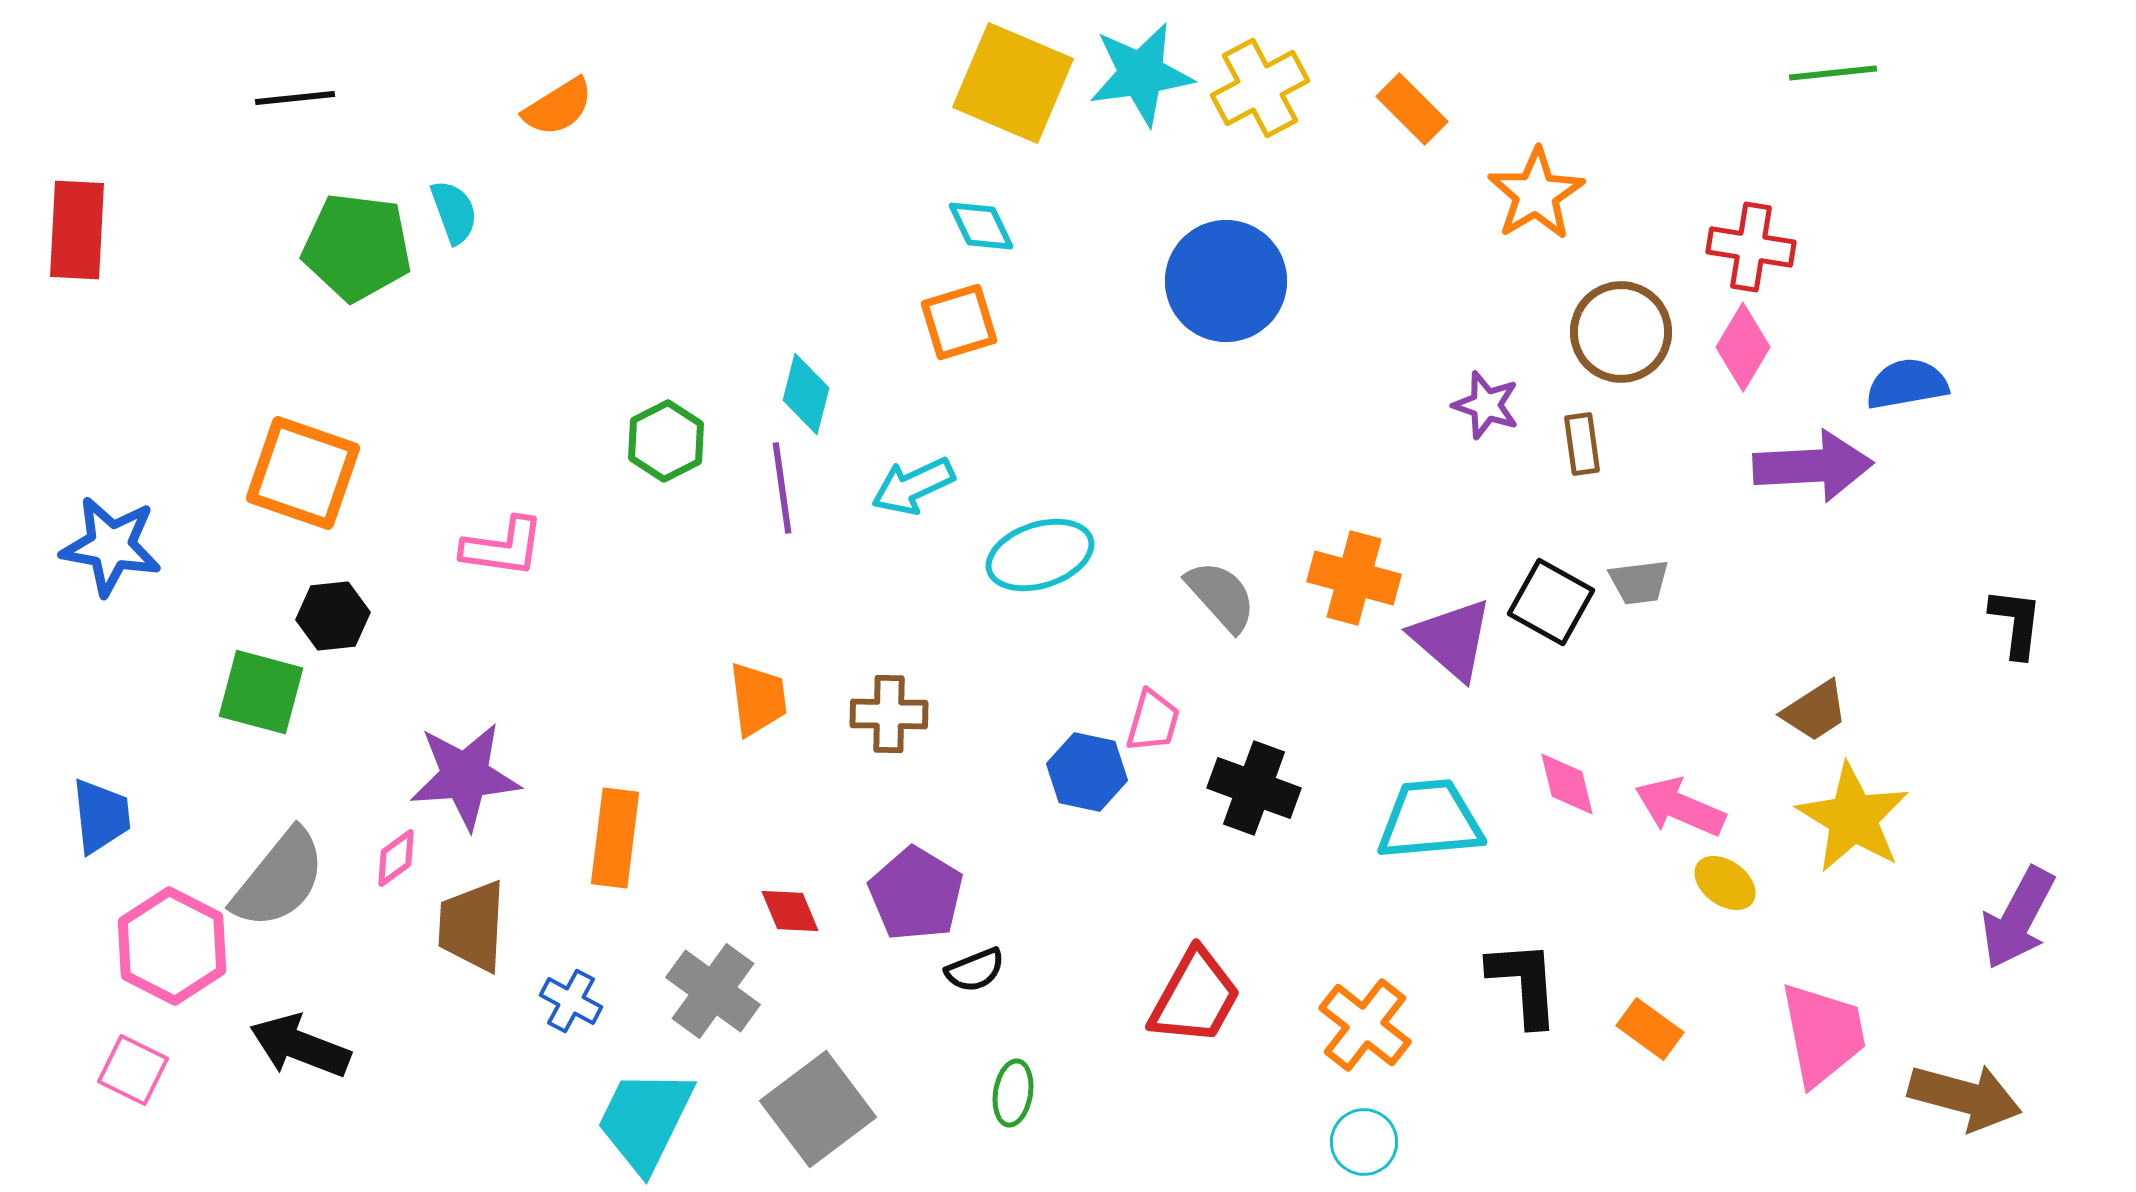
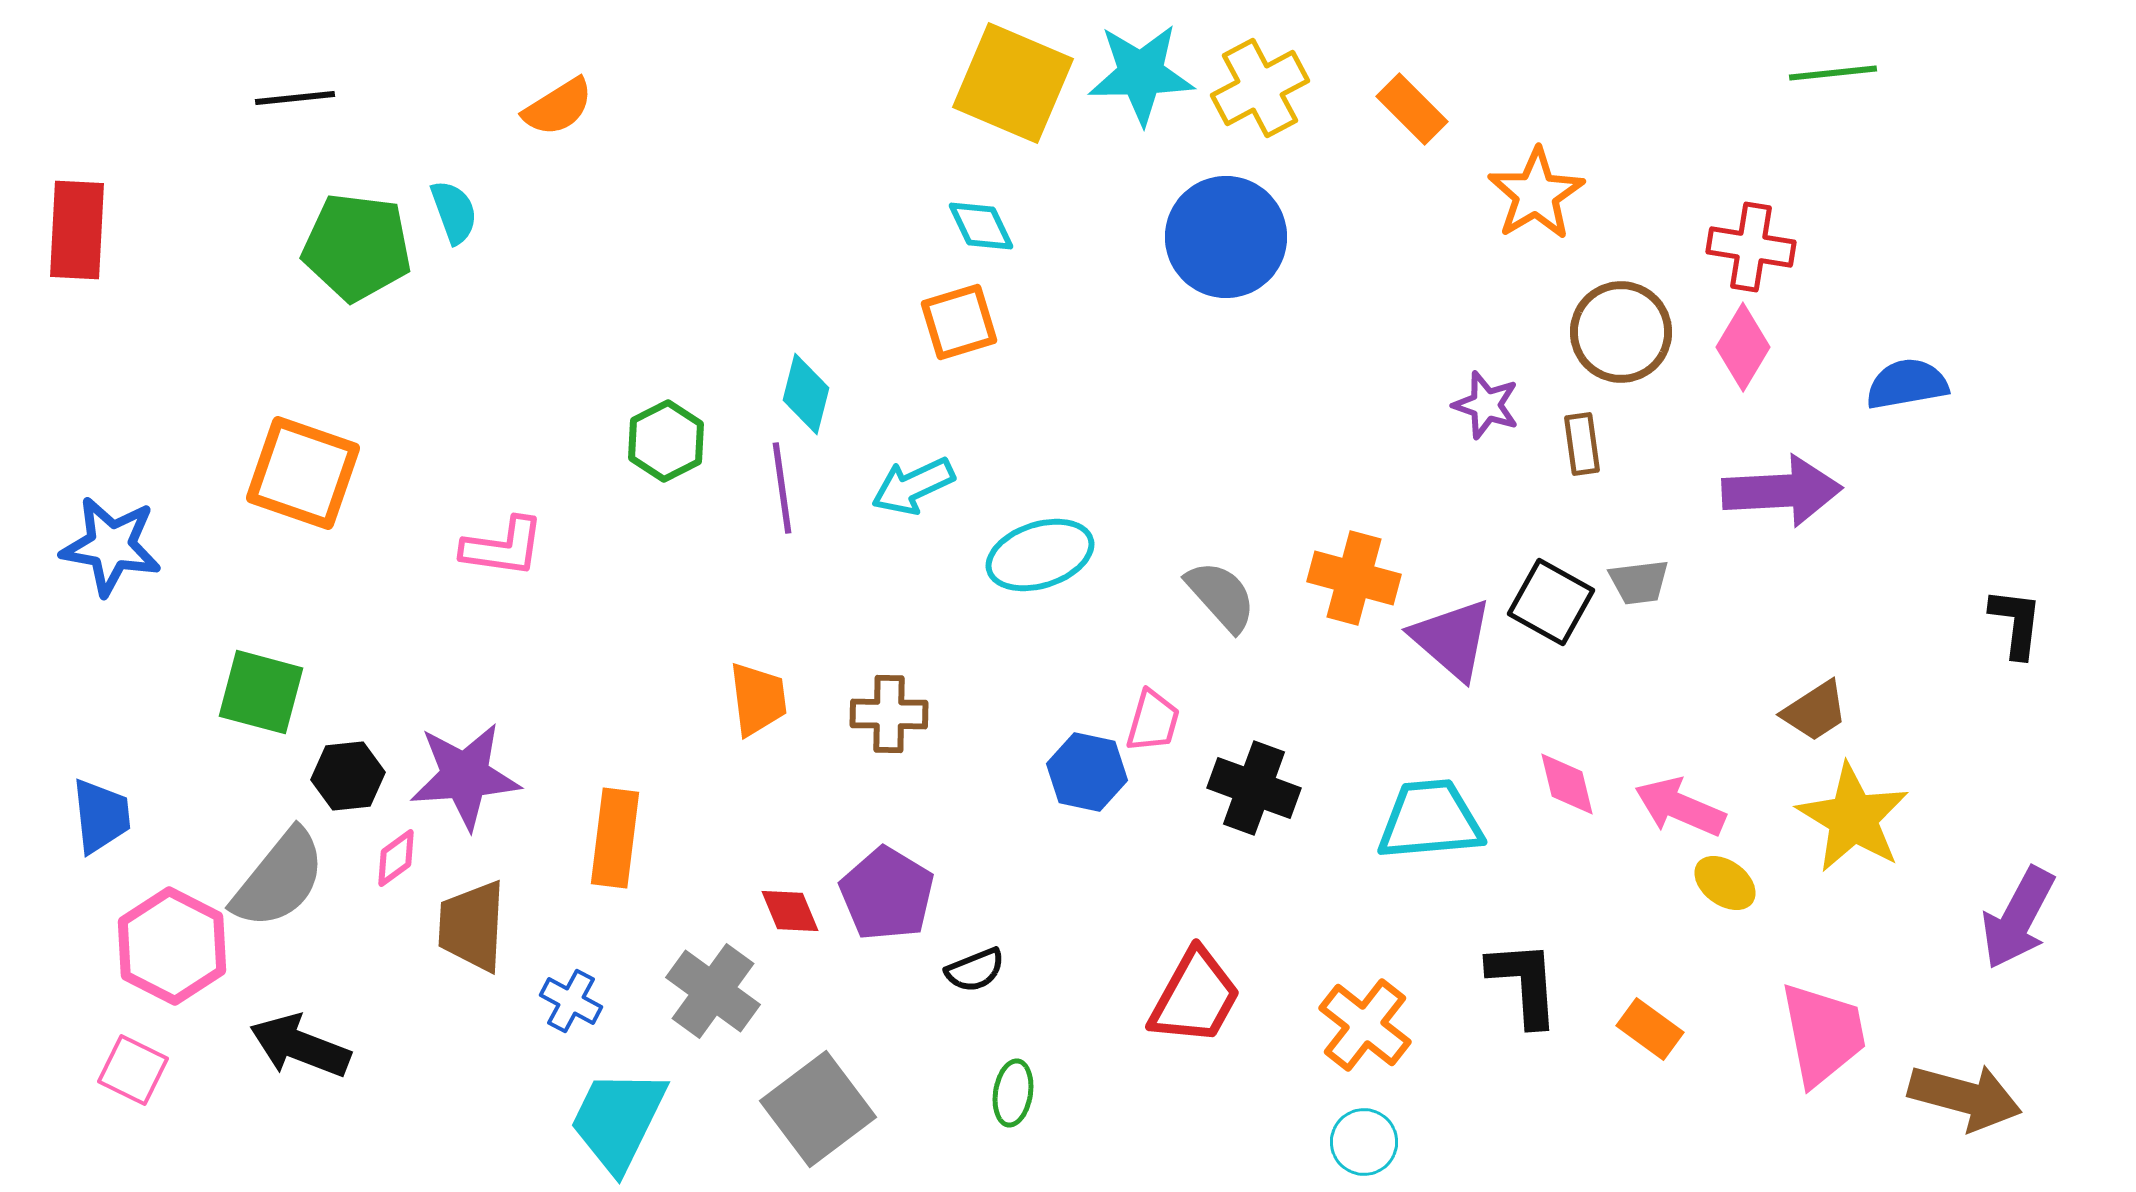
cyan star at (1141, 74): rotated 7 degrees clockwise
blue circle at (1226, 281): moved 44 px up
purple arrow at (1813, 466): moved 31 px left, 25 px down
black hexagon at (333, 616): moved 15 px right, 160 px down
purple pentagon at (916, 894): moved 29 px left
cyan trapezoid at (645, 1120): moved 27 px left
